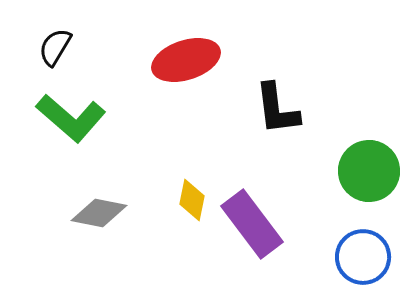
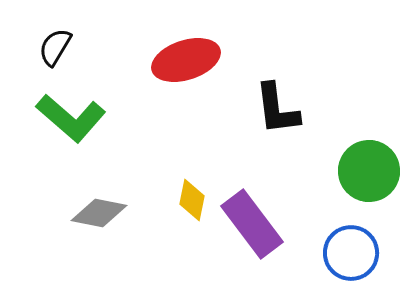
blue circle: moved 12 px left, 4 px up
